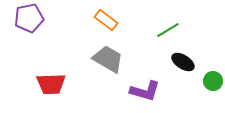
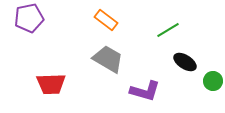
black ellipse: moved 2 px right
